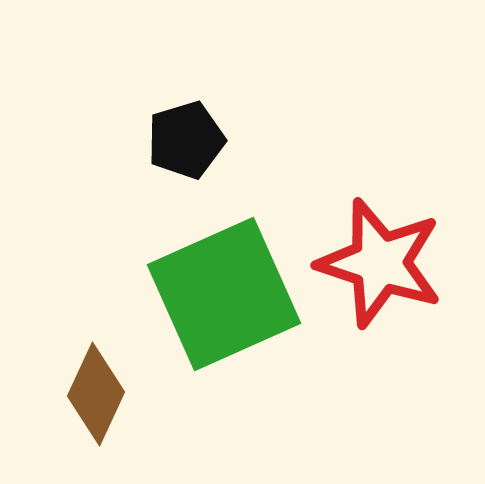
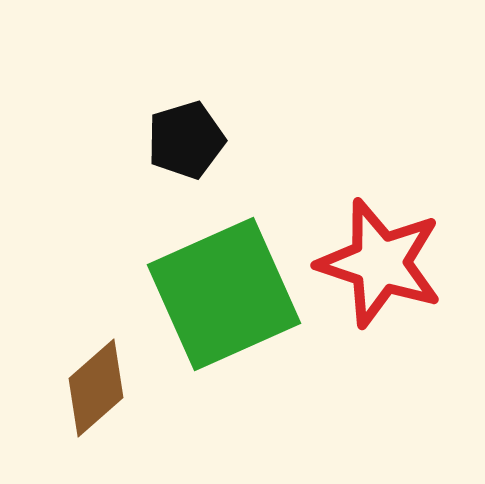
brown diamond: moved 6 px up; rotated 24 degrees clockwise
